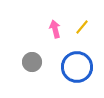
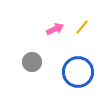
pink arrow: rotated 78 degrees clockwise
blue circle: moved 1 px right, 5 px down
